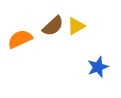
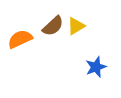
blue star: moved 2 px left
